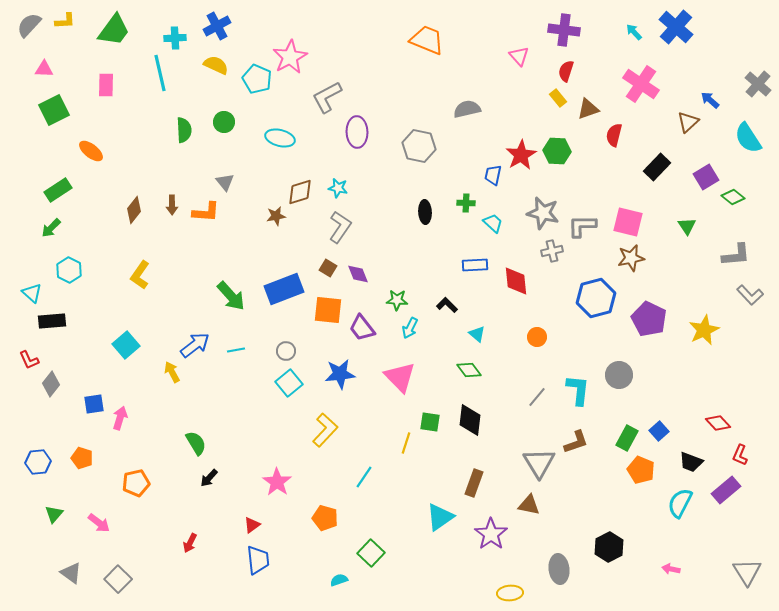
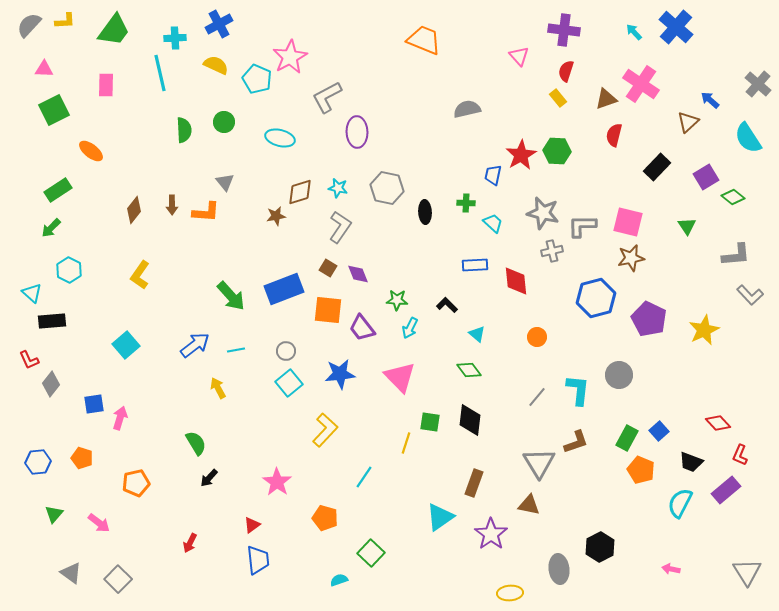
blue cross at (217, 26): moved 2 px right, 2 px up
orange trapezoid at (427, 40): moved 3 px left
brown triangle at (588, 109): moved 18 px right, 10 px up
gray hexagon at (419, 146): moved 32 px left, 42 px down
yellow arrow at (172, 372): moved 46 px right, 16 px down
black hexagon at (609, 547): moved 9 px left
